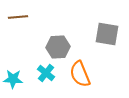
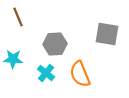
brown line: rotated 72 degrees clockwise
gray hexagon: moved 3 px left, 3 px up
cyan star: moved 20 px up
